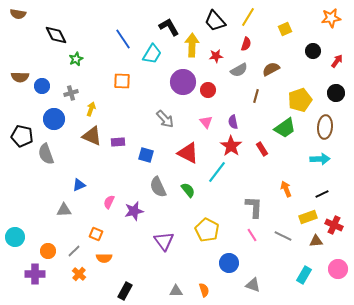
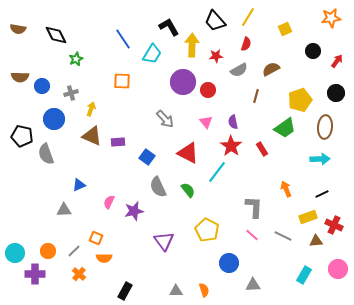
brown semicircle at (18, 14): moved 15 px down
blue square at (146, 155): moved 1 px right, 2 px down; rotated 21 degrees clockwise
orange square at (96, 234): moved 4 px down
pink line at (252, 235): rotated 16 degrees counterclockwise
cyan circle at (15, 237): moved 16 px down
gray triangle at (253, 285): rotated 21 degrees counterclockwise
